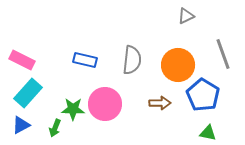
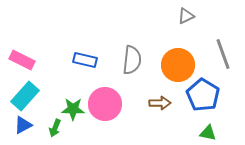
cyan rectangle: moved 3 px left, 3 px down
blue triangle: moved 2 px right
